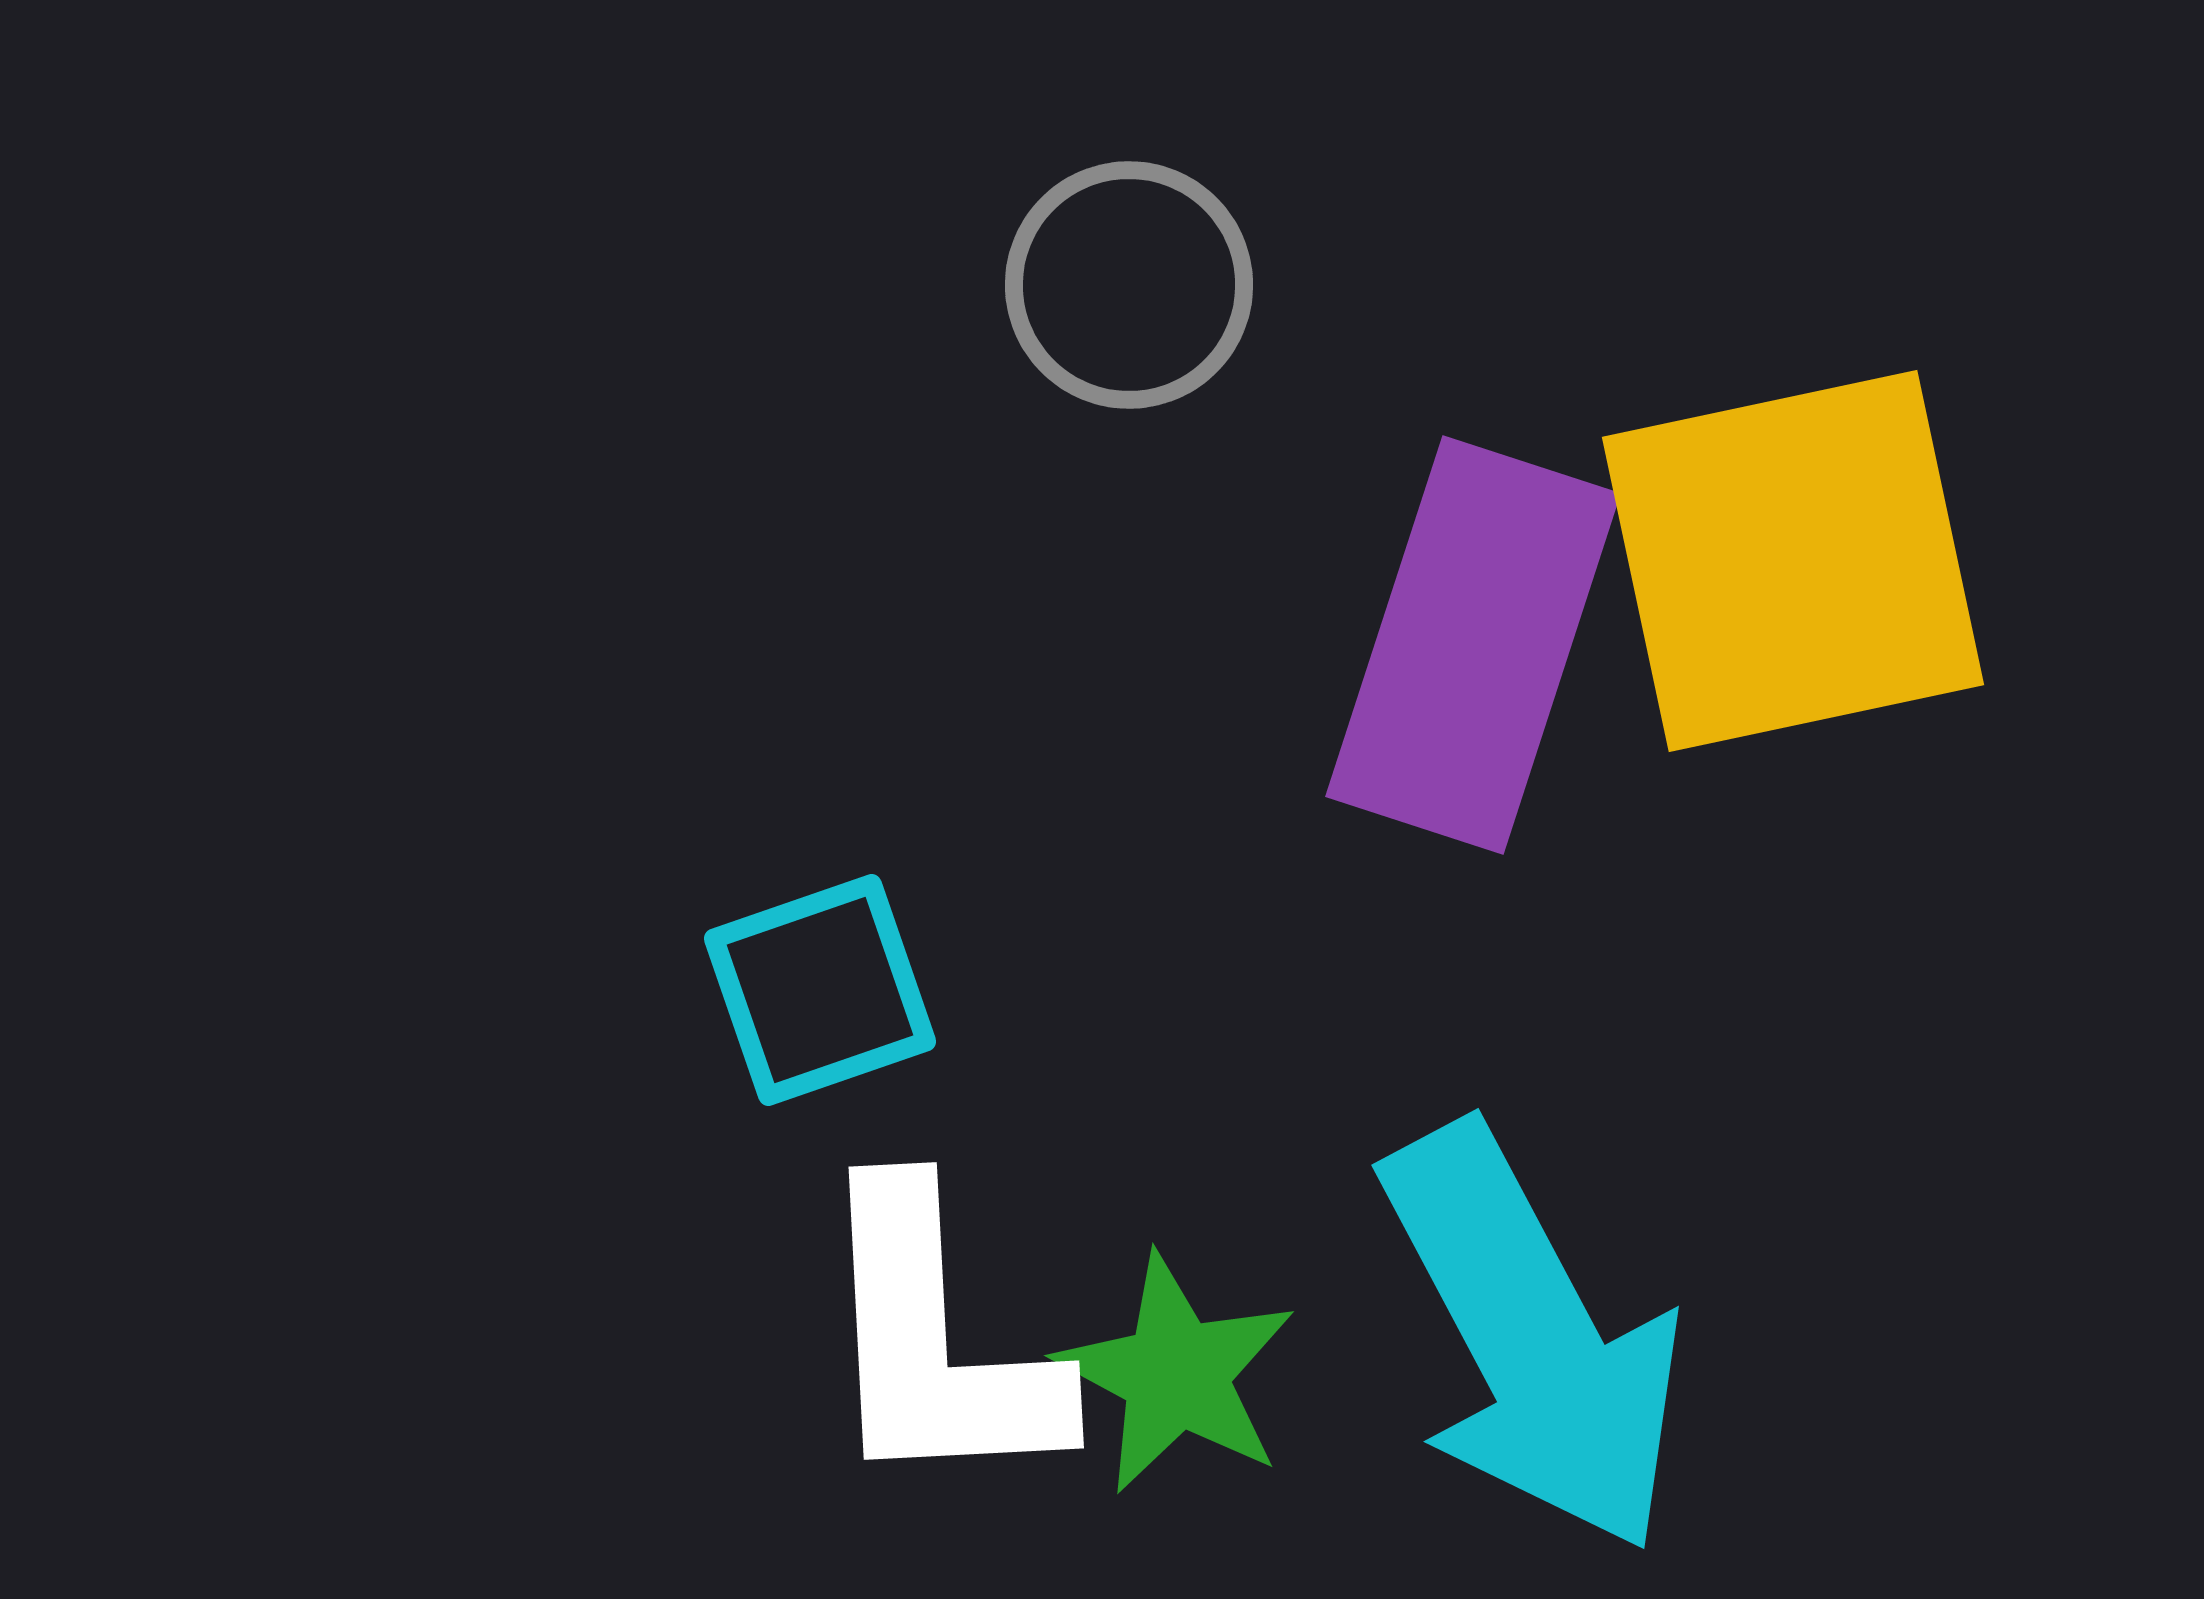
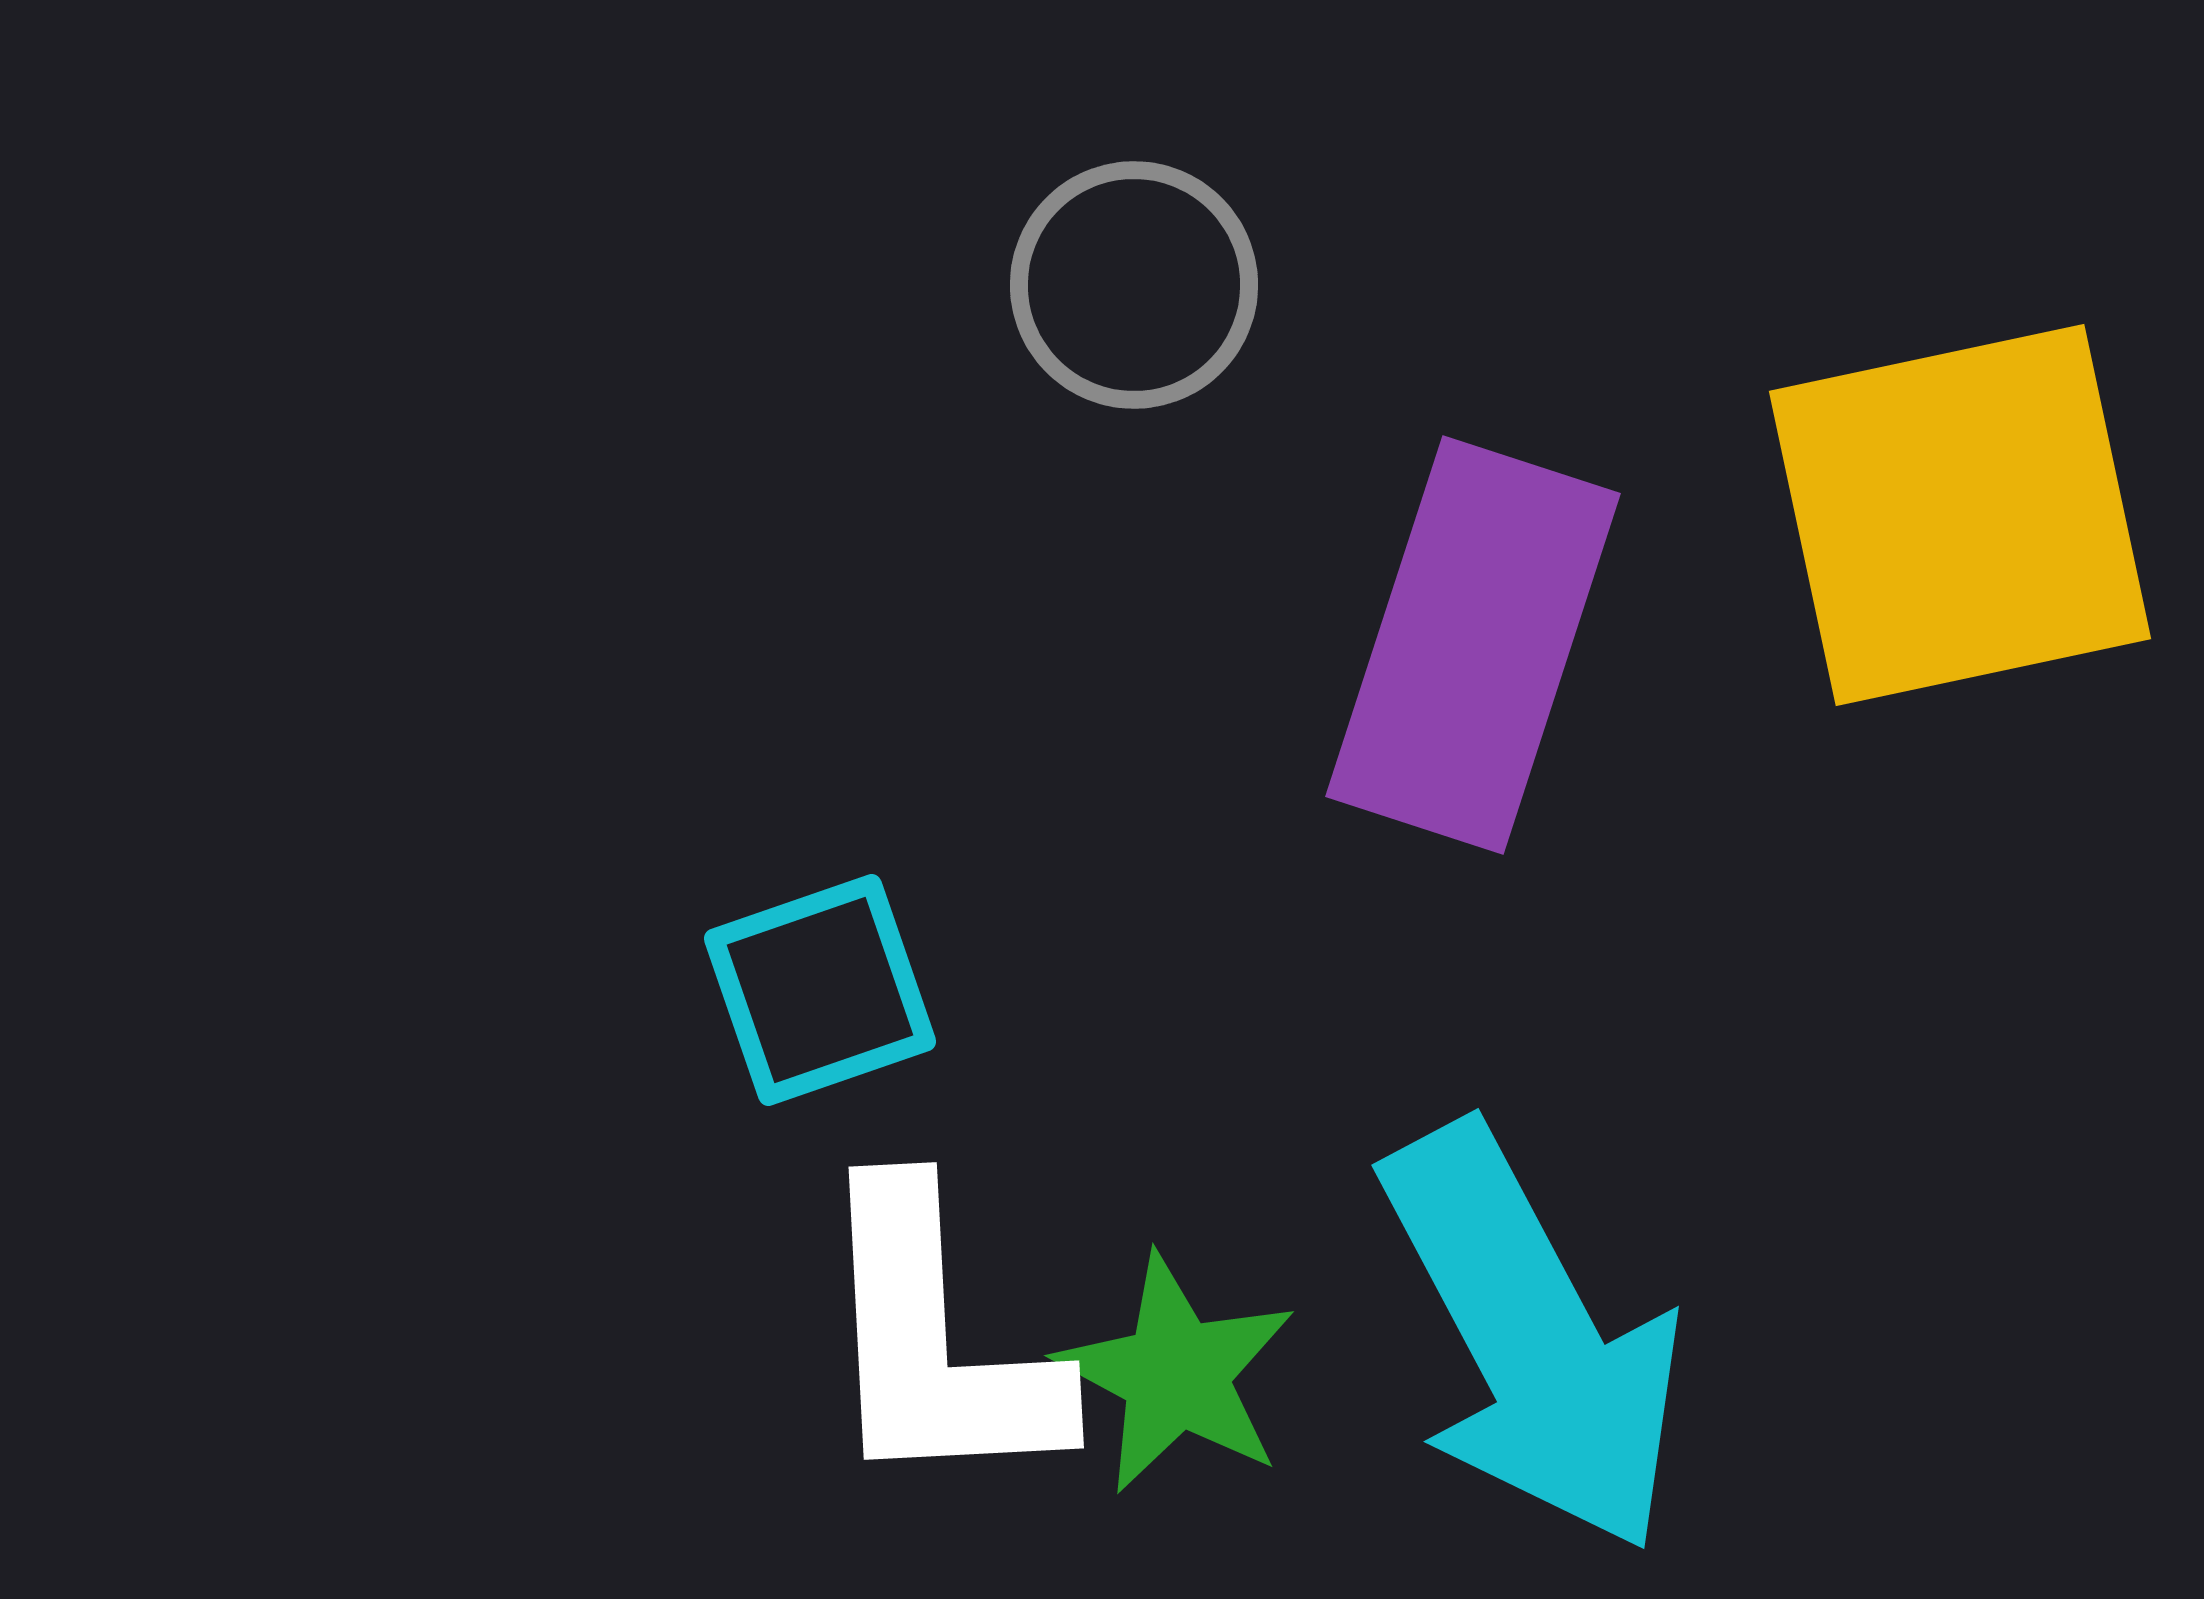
gray circle: moved 5 px right
yellow square: moved 167 px right, 46 px up
